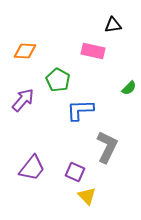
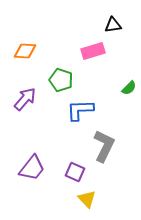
pink rectangle: rotated 30 degrees counterclockwise
green pentagon: moved 3 px right; rotated 10 degrees counterclockwise
purple arrow: moved 2 px right, 1 px up
gray L-shape: moved 3 px left, 1 px up
yellow triangle: moved 3 px down
